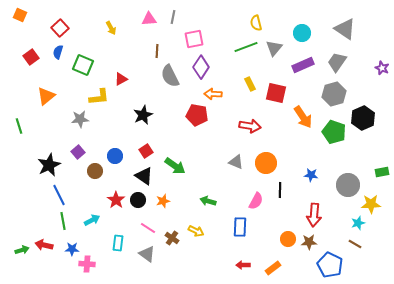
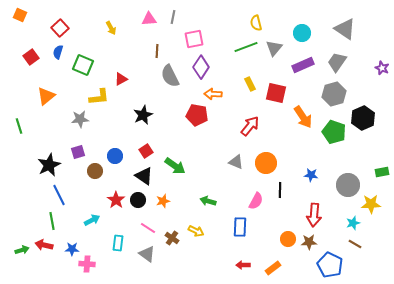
red arrow at (250, 126): rotated 60 degrees counterclockwise
purple square at (78, 152): rotated 24 degrees clockwise
green line at (63, 221): moved 11 px left
cyan star at (358, 223): moved 5 px left
